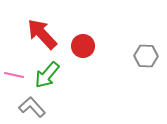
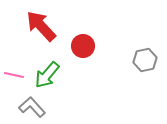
red arrow: moved 1 px left, 8 px up
gray hexagon: moved 1 px left, 4 px down; rotated 15 degrees counterclockwise
